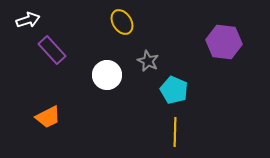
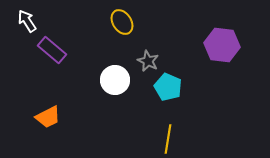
white arrow: moved 1 px left, 1 px down; rotated 105 degrees counterclockwise
purple hexagon: moved 2 px left, 3 px down
purple rectangle: rotated 8 degrees counterclockwise
white circle: moved 8 px right, 5 px down
cyan pentagon: moved 6 px left, 3 px up
yellow line: moved 7 px left, 7 px down; rotated 8 degrees clockwise
